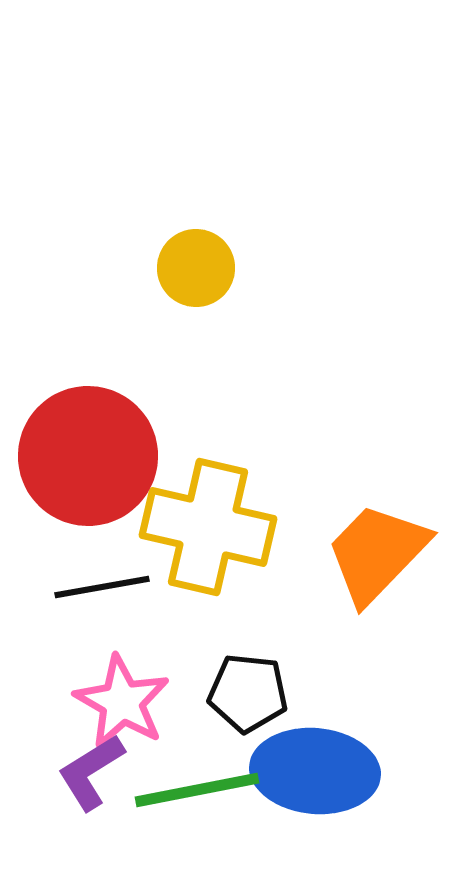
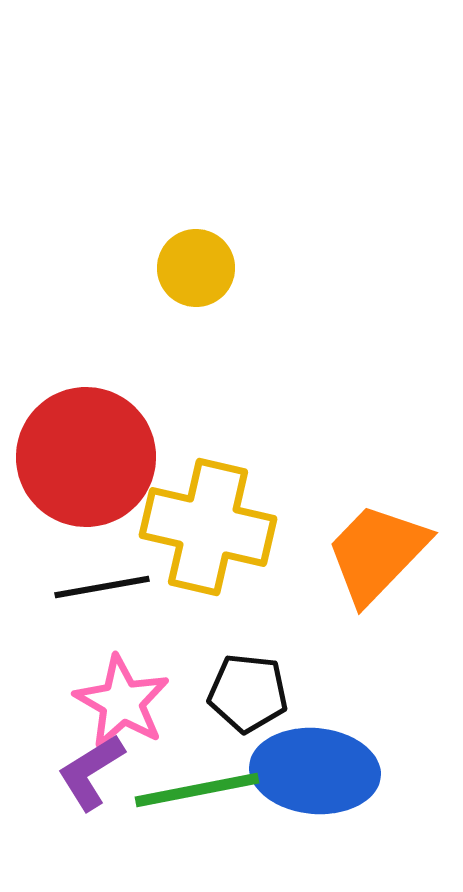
red circle: moved 2 px left, 1 px down
